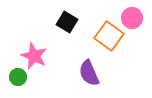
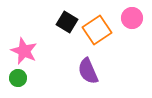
orange square: moved 12 px left, 6 px up; rotated 20 degrees clockwise
pink star: moved 10 px left, 5 px up
purple semicircle: moved 1 px left, 2 px up
green circle: moved 1 px down
